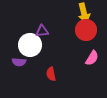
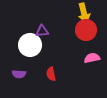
pink semicircle: rotated 133 degrees counterclockwise
purple semicircle: moved 12 px down
